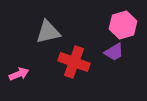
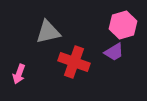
pink arrow: rotated 132 degrees clockwise
